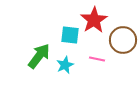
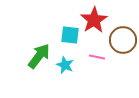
pink line: moved 2 px up
cyan star: rotated 24 degrees counterclockwise
